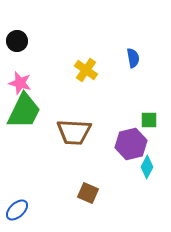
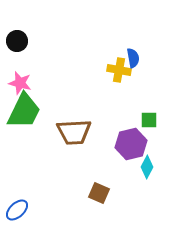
yellow cross: moved 33 px right; rotated 25 degrees counterclockwise
brown trapezoid: rotated 6 degrees counterclockwise
brown square: moved 11 px right
